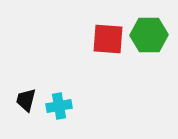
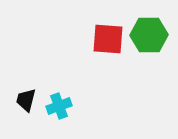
cyan cross: rotated 10 degrees counterclockwise
